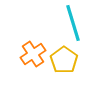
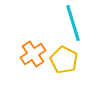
yellow pentagon: rotated 8 degrees counterclockwise
